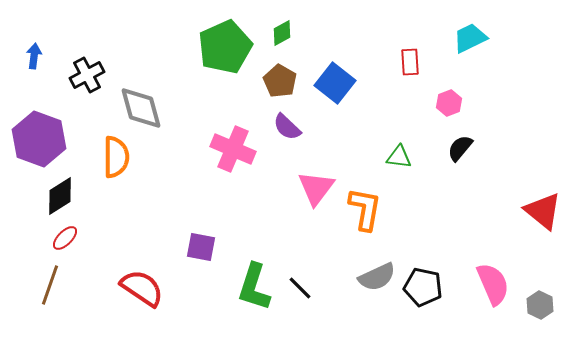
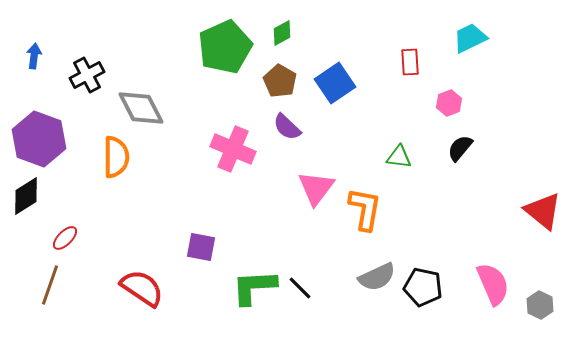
blue square: rotated 18 degrees clockwise
gray diamond: rotated 12 degrees counterclockwise
black diamond: moved 34 px left
green L-shape: rotated 69 degrees clockwise
